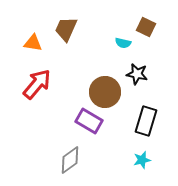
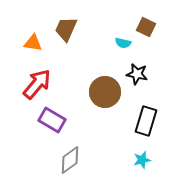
purple rectangle: moved 37 px left, 1 px up
